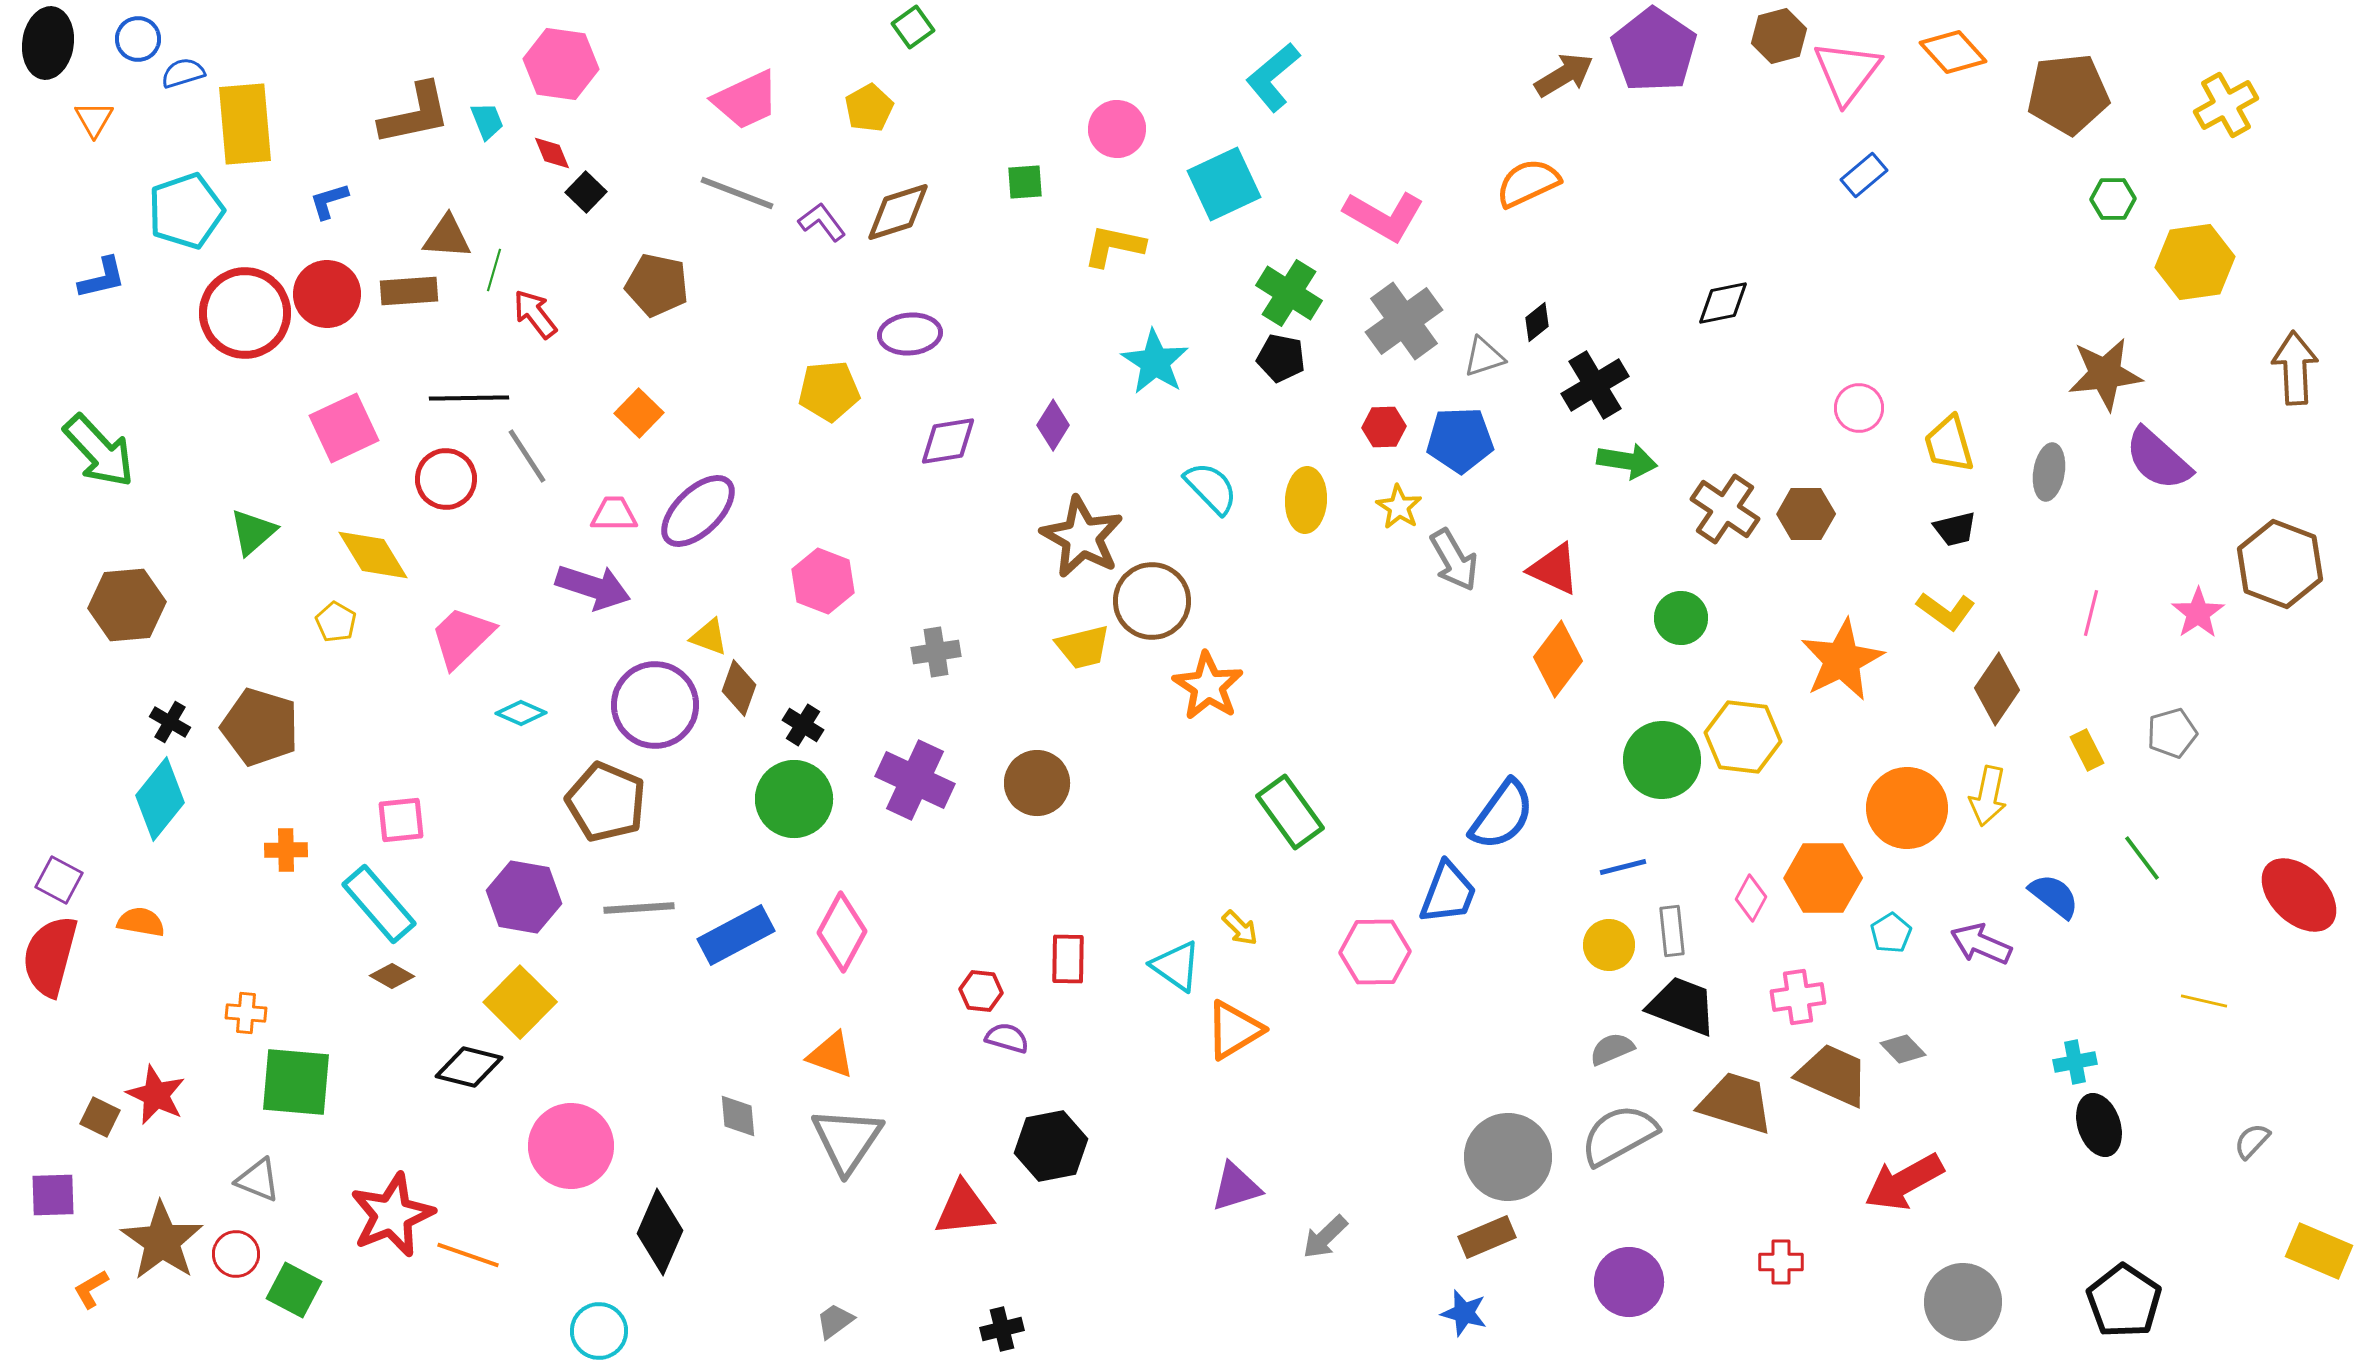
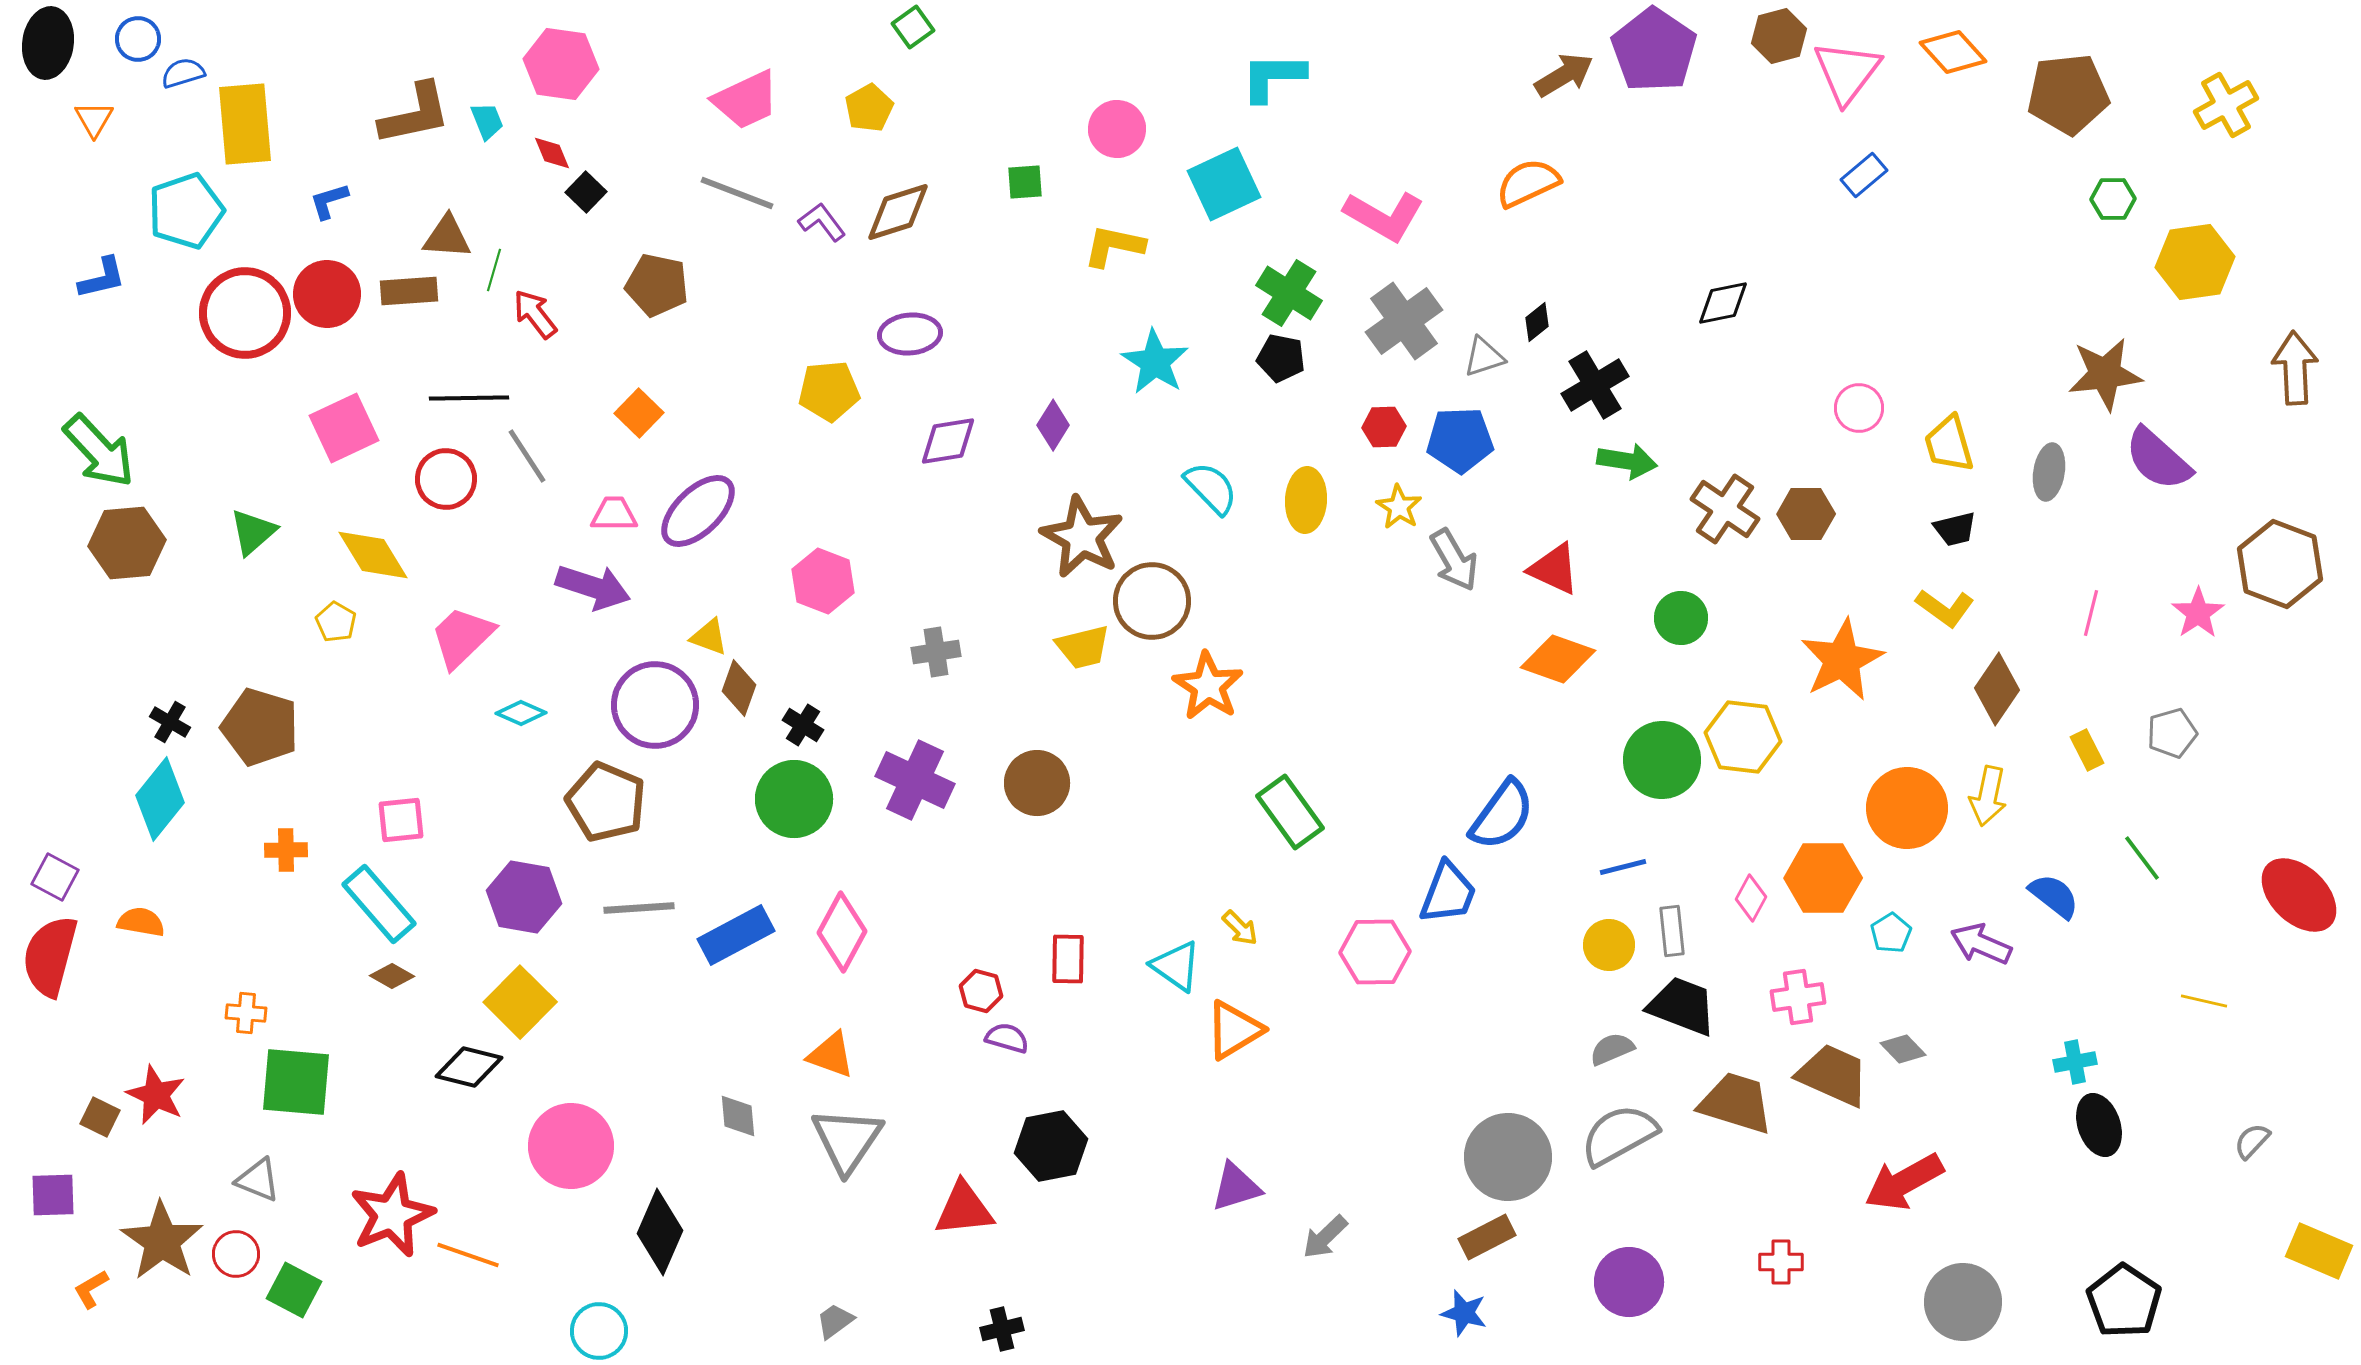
cyan L-shape at (1273, 77): rotated 40 degrees clockwise
brown hexagon at (127, 605): moved 62 px up
yellow L-shape at (1946, 611): moved 1 px left, 3 px up
orange diamond at (1558, 659): rotated 72 degrees clockwise
purple square at (59, 880): moved 4 px left, 3 px up
red hexagon at (981, 991): rotated 9 degrees clockwise
brown rectangle at (1487, 1237): rotated 4 degrees counterclockwise
